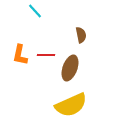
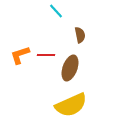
cyan line: moved 21 px right
brown semicircle: moved 1 px left
orange L-shape: rotated 60 degrees clockwise
